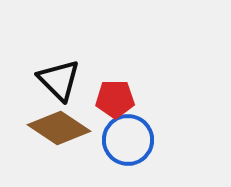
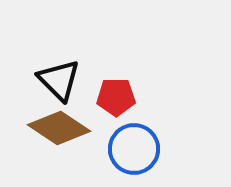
red pentagon: moved 1 px right, 2 px up
blue circle: moved 6 px right, 9 px down
